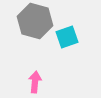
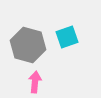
gray hexagon: moved 7 px left, 24 px down
